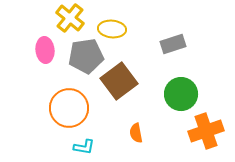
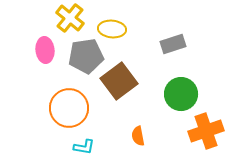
orange semicircle: moved 2 px right, 3 px down
